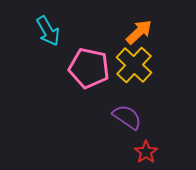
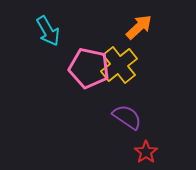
orange arrow: moved 5 px up
yellow cross: moved 15 px left; rotated 9 degrees clockwise
